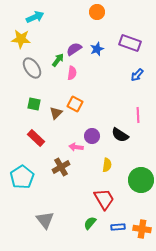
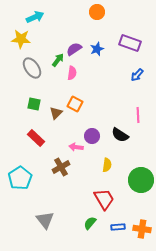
cyan pentagon: moved 2 px left, 1 px down
